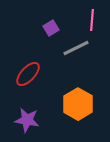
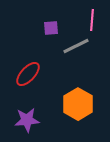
purple square: rotated 28 degrees clockwise
gray line: moved 2 px up
purple star: rotated 15 degrees counterclockwise
